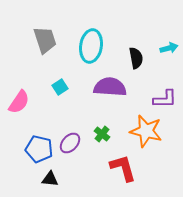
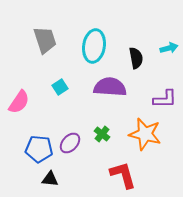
cyan ellipse: moved 3 px right
orange star: moved 1 px left, 3 px down
blue pentagon: rotated 8 degrees counterclockwise
red L-shape: moved 7 px down
